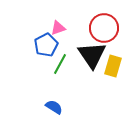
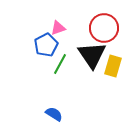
blue semicircle: moved 7 px down
